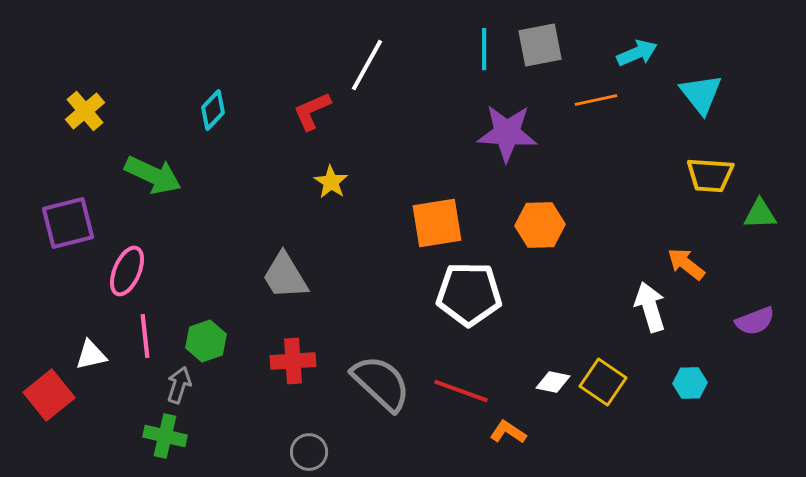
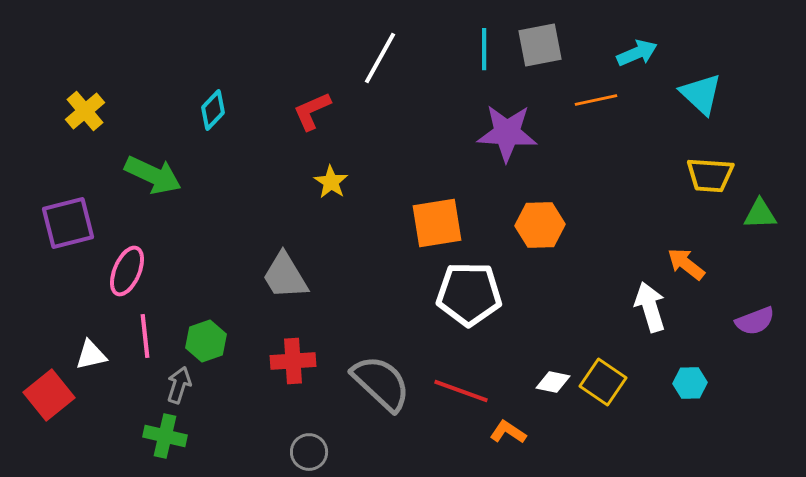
white line: moved 13 px right, 7 px up
cyan triangle: rotated 9 degrees counterclockwise
